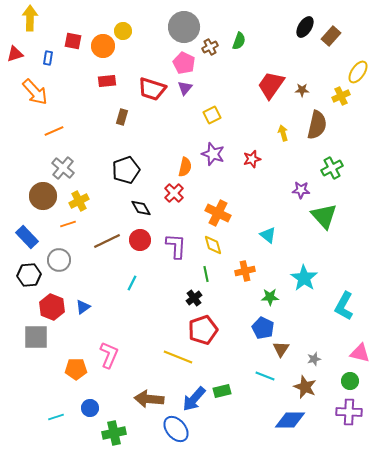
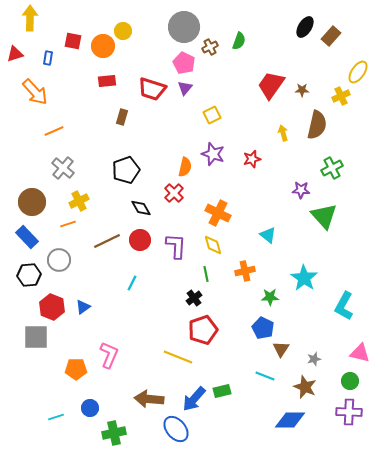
brown circle at (43, 196): moved 11 px left, 6 px down
